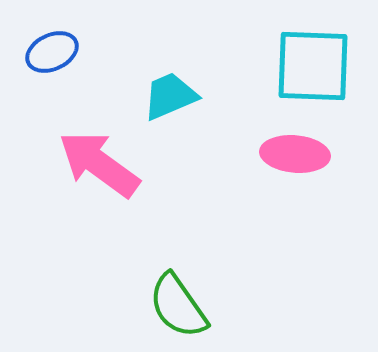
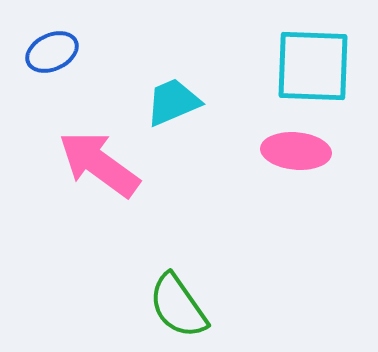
cyan trapezoid: moved 3 px right, 6 px down
pink ellipse: moved 1 px right, 3 px up
